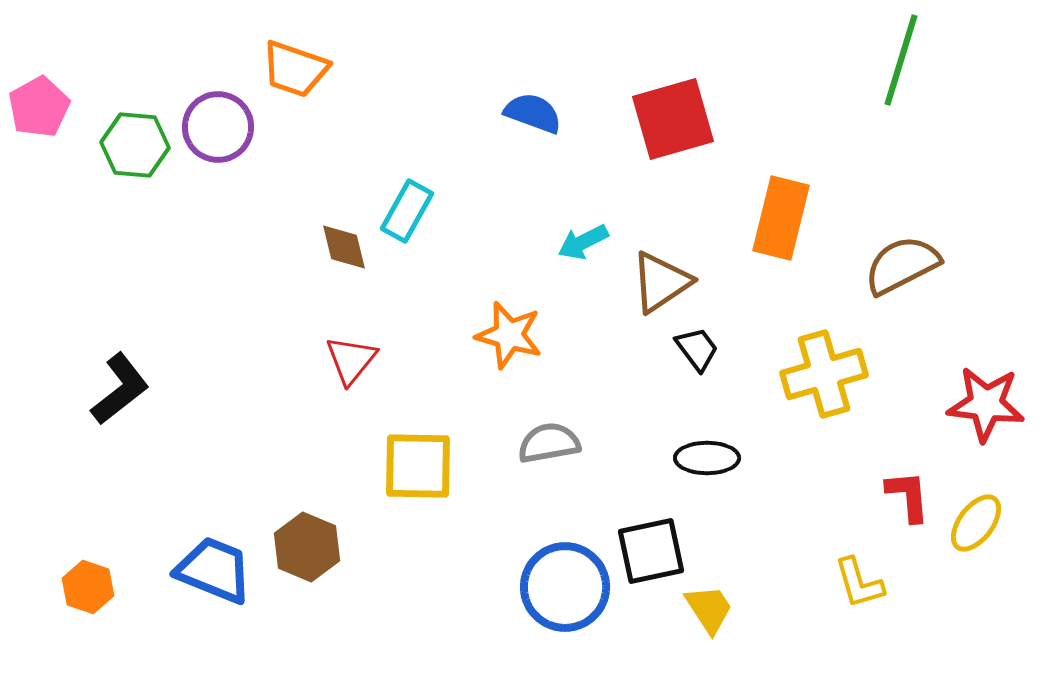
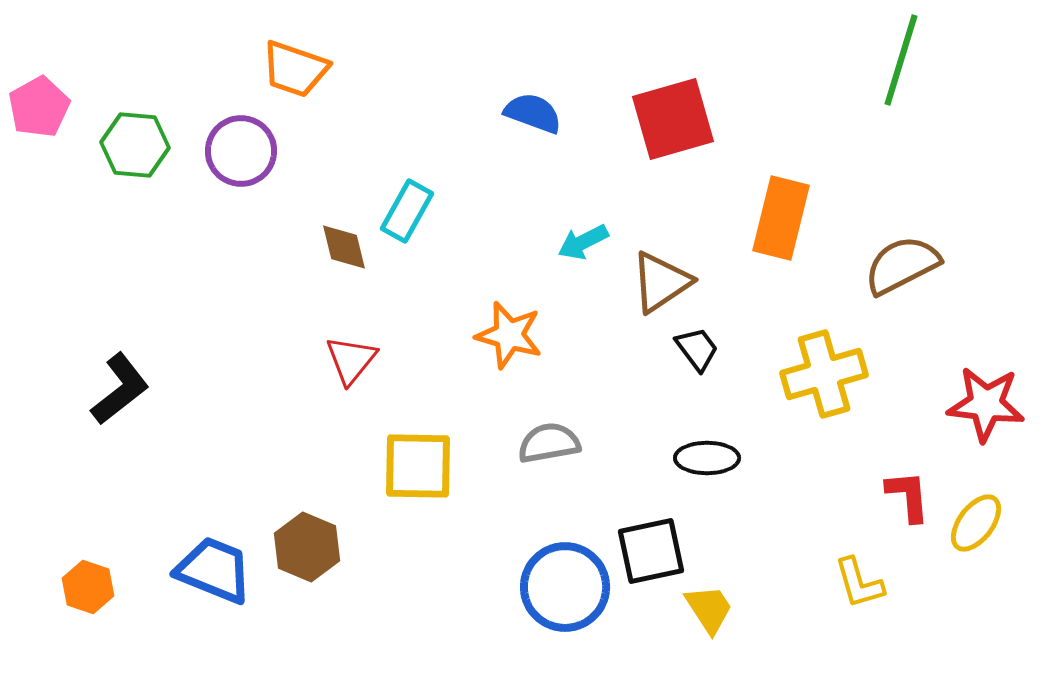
purple circle: moved 23 px right, 24 px down
